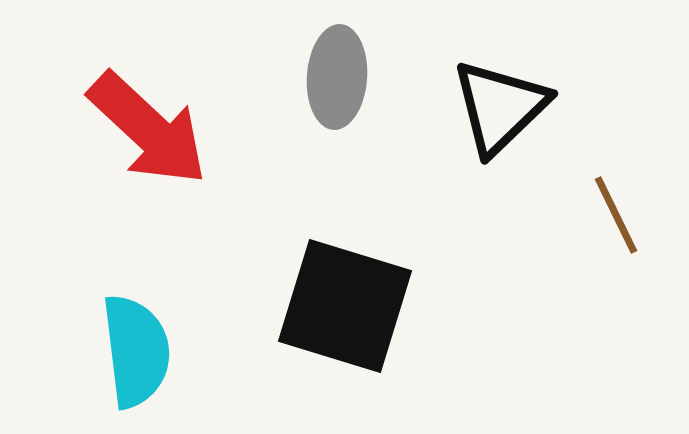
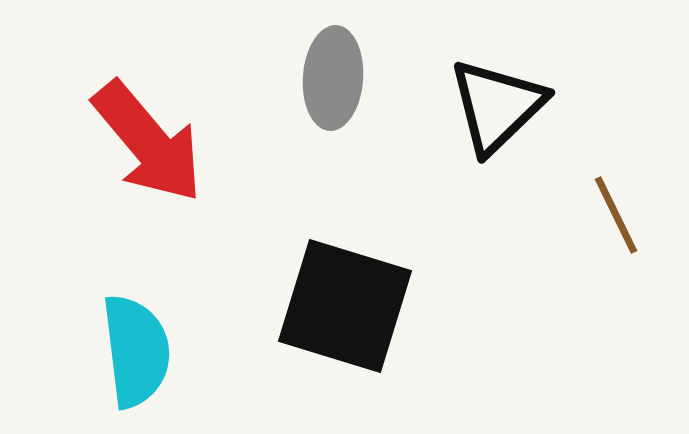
gray ellipse: moved 4 px left, 1 px down
black triangle: moved 3 px left, 1 px up
red arrow: moved 13 px down; rotated 7 degrees clockwise
